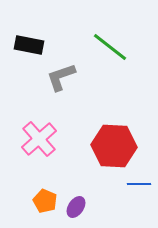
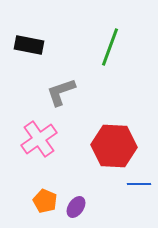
green line: rotated 72 degrees clockwise
gray L-shape: moved 15 px down
pink cross: rotated 6 degrees clockwise
